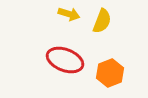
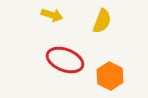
yellow arrow: moved 17 px left, 1 px down
orange hexagon: moved 3 px down; rotated 12 degrees counterclockwise
